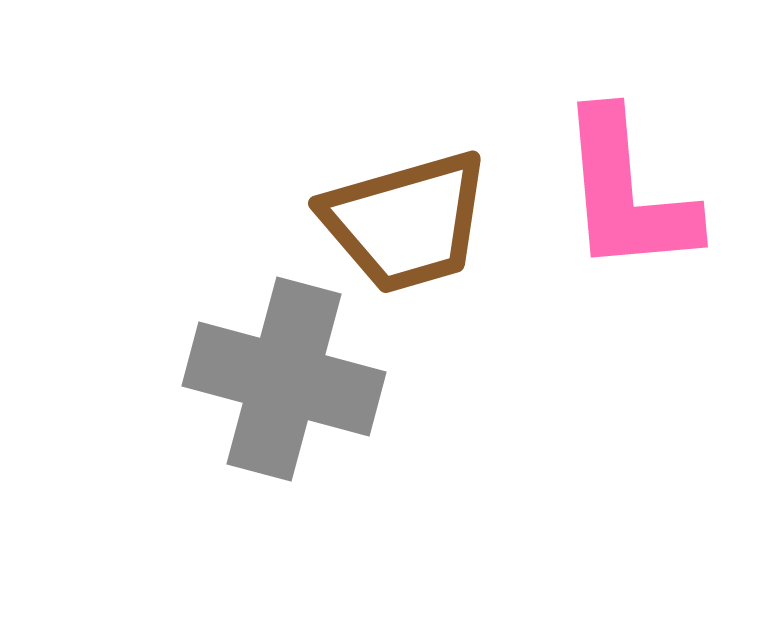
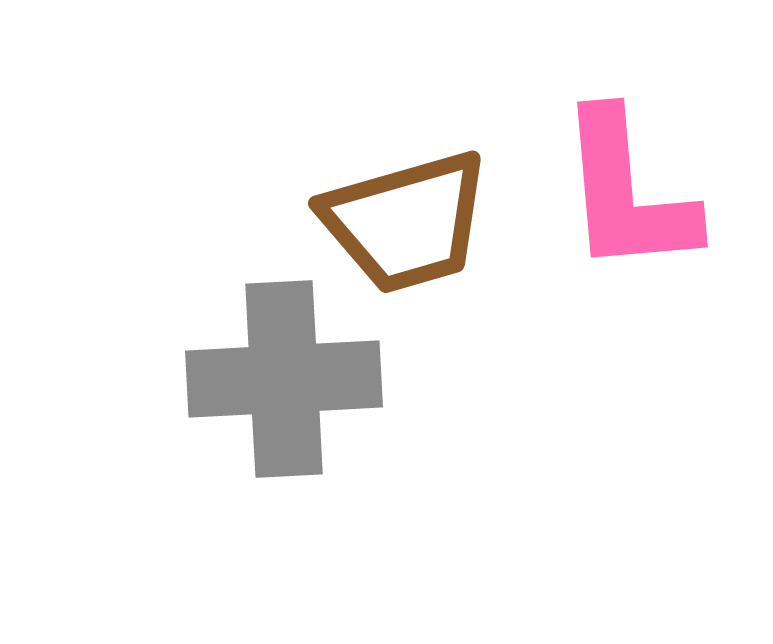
gray cross: rotated 18 degrees counterclockwise
